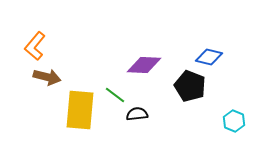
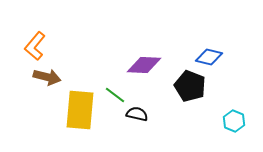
black semicircle: rotated 20 degrees clockwise
